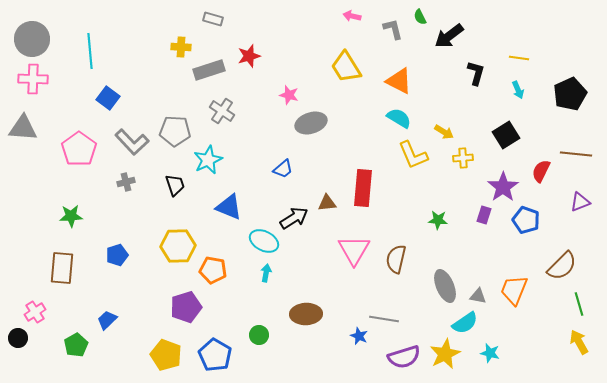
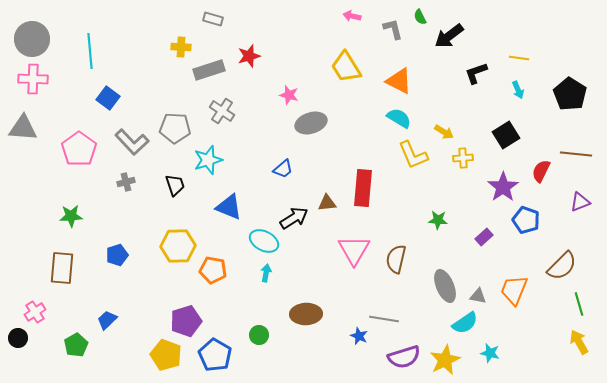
black L-shape at (476, 73): rotated 125 degrees counterclockwise
black pentagon at (570, 94): rotated 16 degrees counterclockwise
gray pentagon at (175, 131): moved 3 px up
cyan star at (208, 160): rotated 8 degrees clockwise
purple rectangle at (484, 215): moved 22 px down; rotated 30 degrees clockwise
purple pentagon at (186, 307): moved 14 px down
yellow star at (445, 354): moved 6 px down
